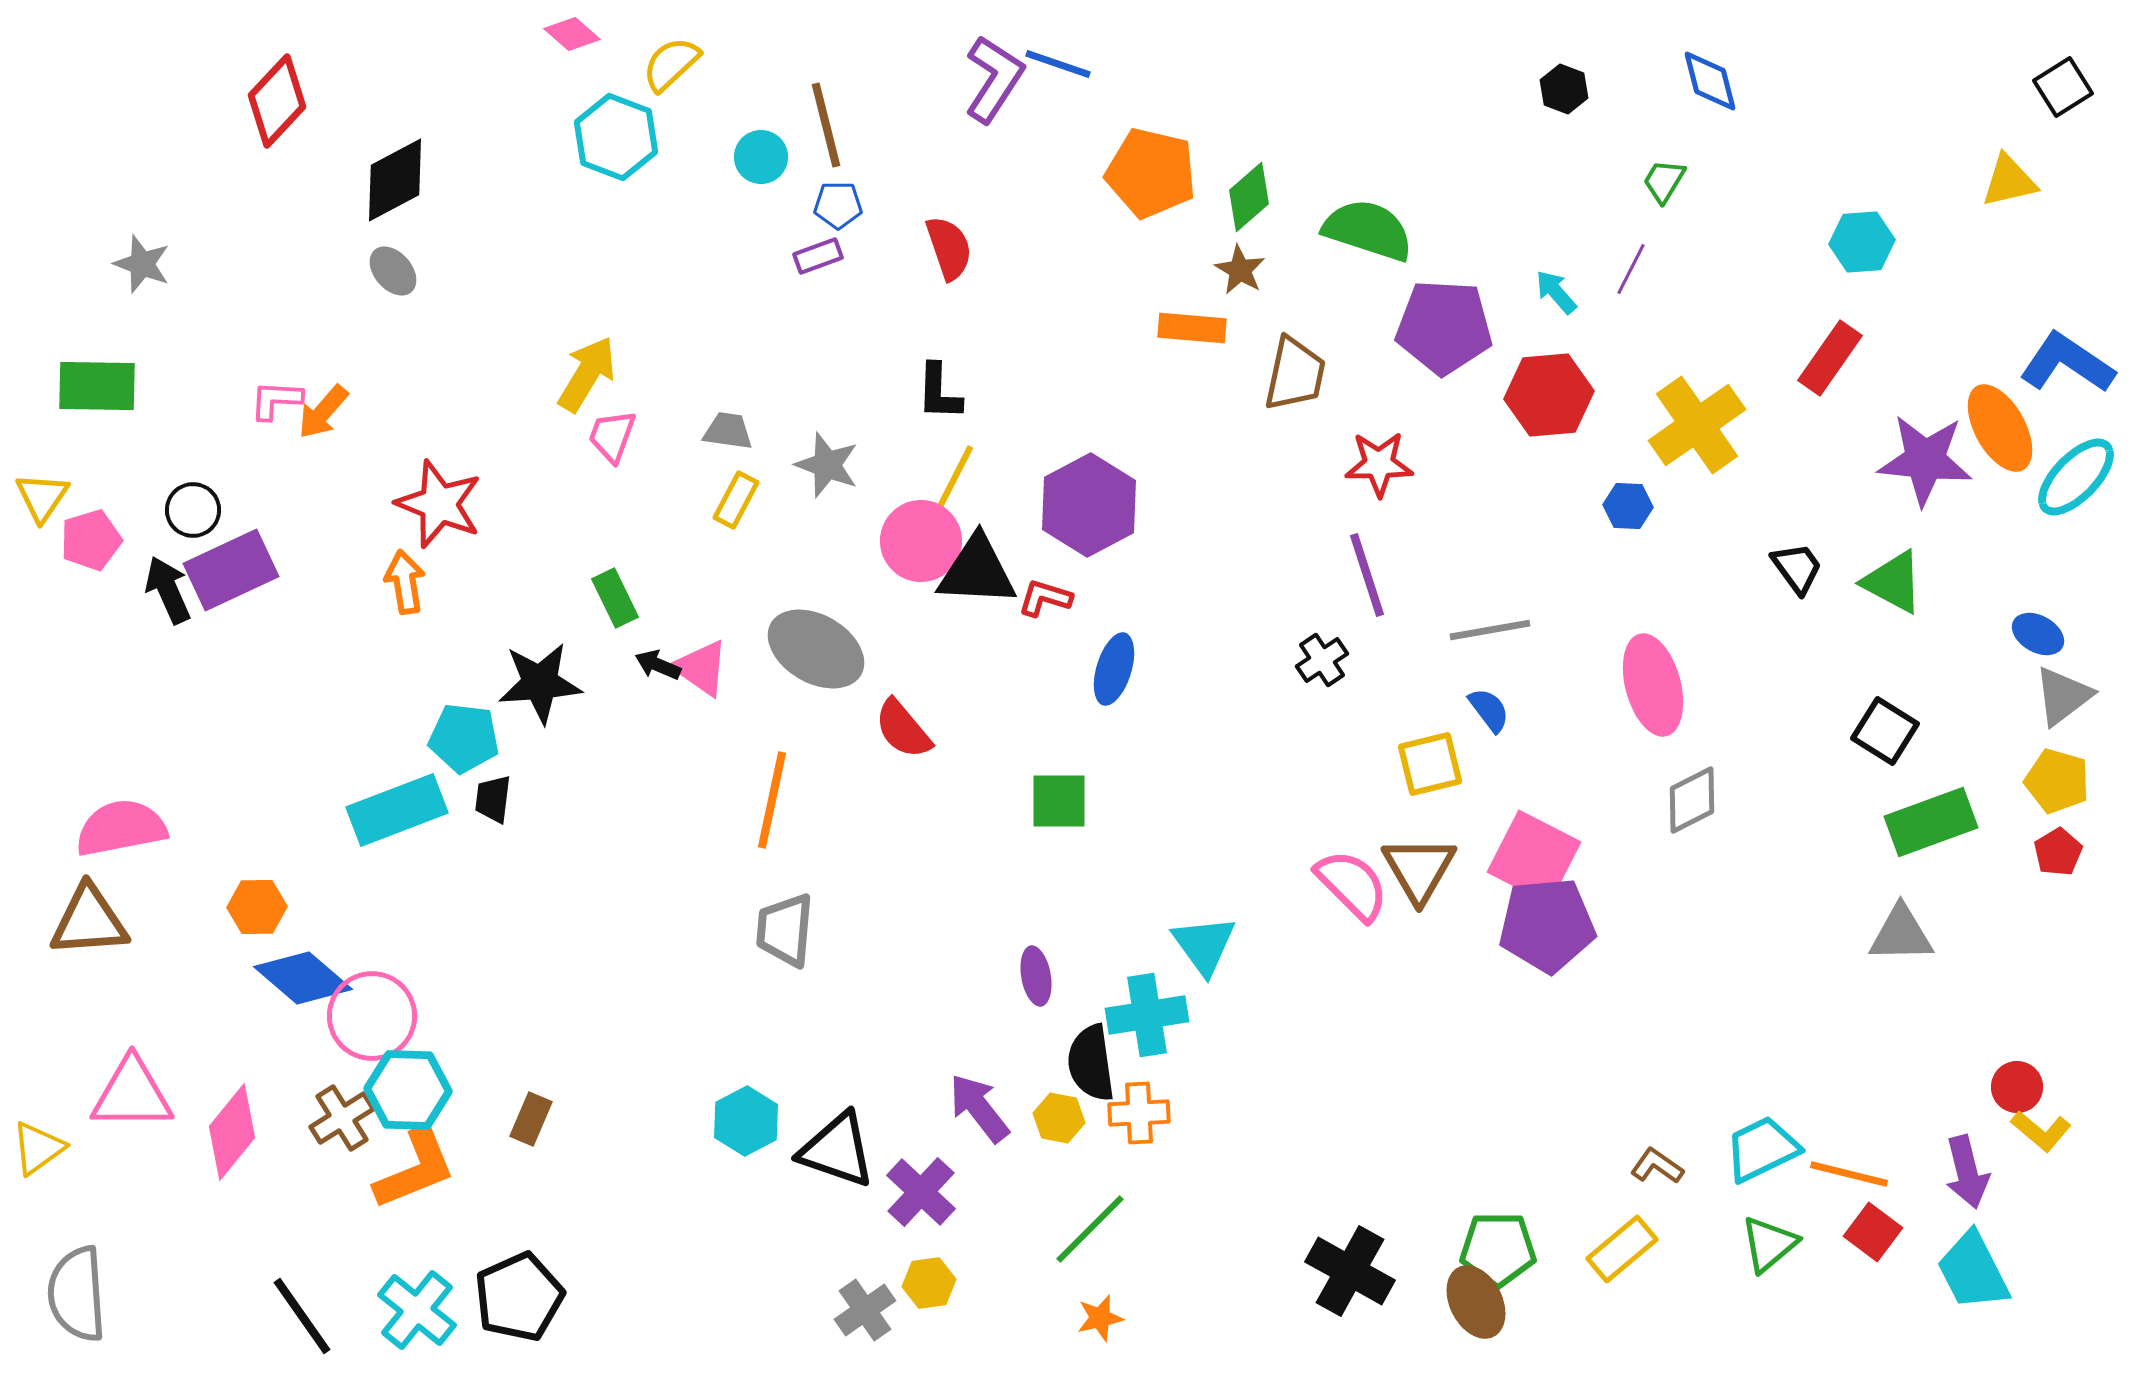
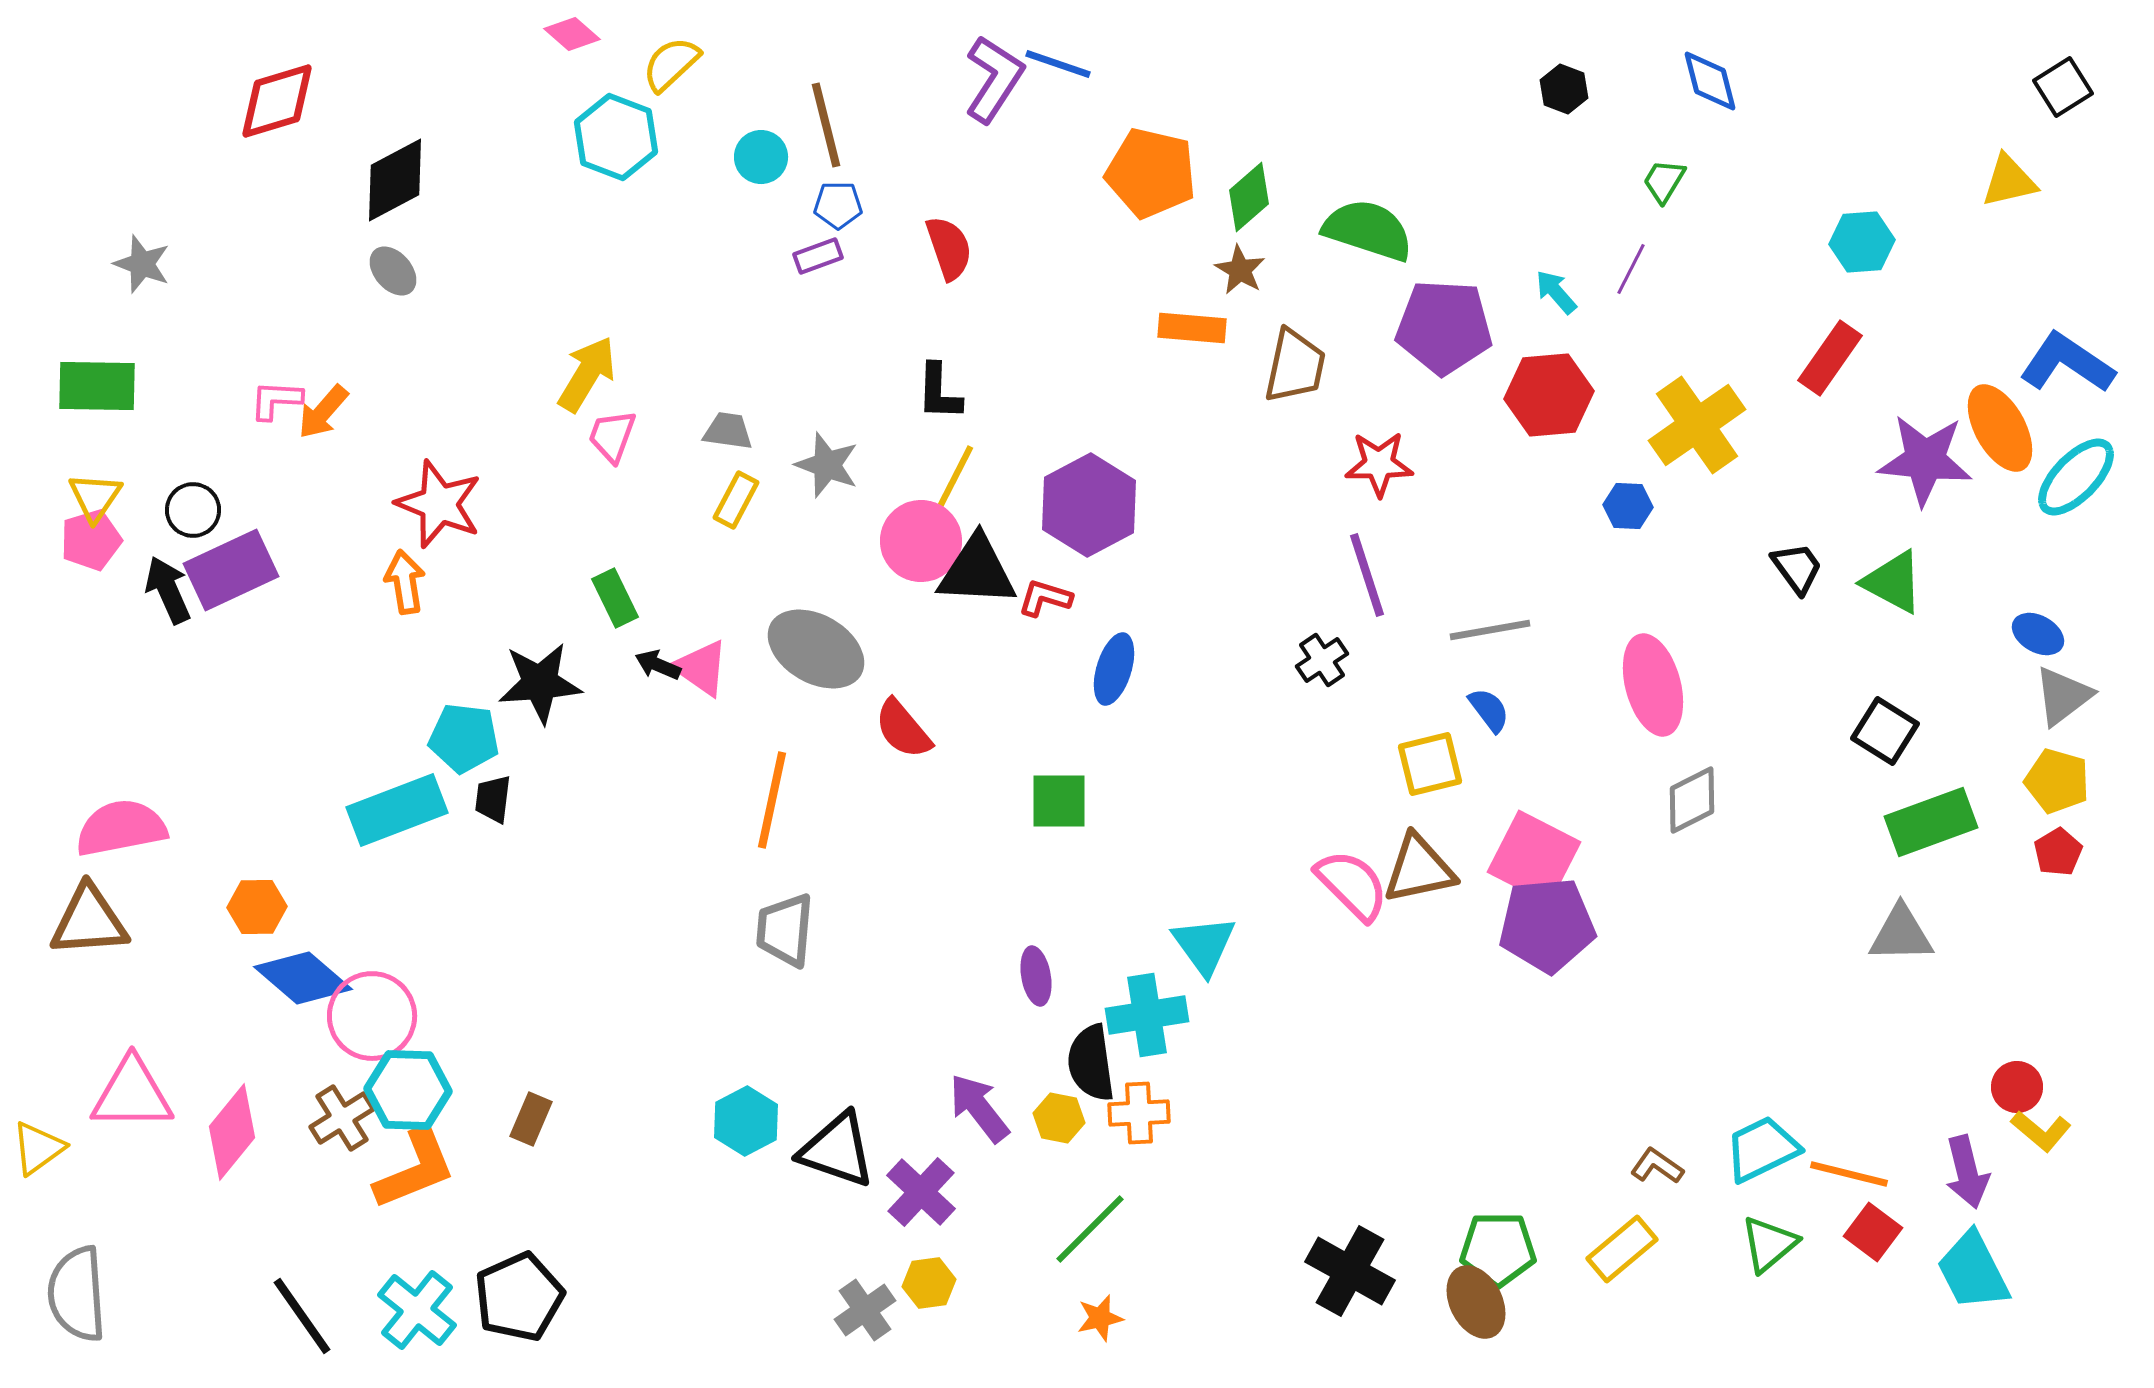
red diamond at (277, 101): rotated 30 degrees clockwise
brown trapezoid at (1295, 374): moved 8 px up
yellow triangle at (42, 497): moved 53 px right
brown triangle at (1419, 869): rotated 48 degrees clockwise
